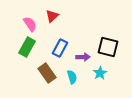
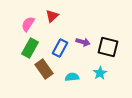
pink semicircle: moved 2 px left; rotated 112 degrees counterclockwise
green rectangle: moved 3 px right, 1 px down
purple arrow: moved 15 px up; rotated 16 degrees clockwise
brown rectangle: moved 3 px left, 4 px up
cyan semicircle: rotated 80 degrees counterclockwise
